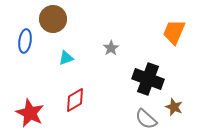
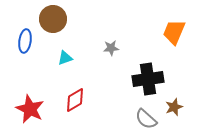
gray star: rotated 28 degrees clockwise
cyan triangle: moved 1 px left
black cross: rotated 28 degrees counterclockwise
brown star: rotated 30 degrees clockwise
red star: moved 4 px up
